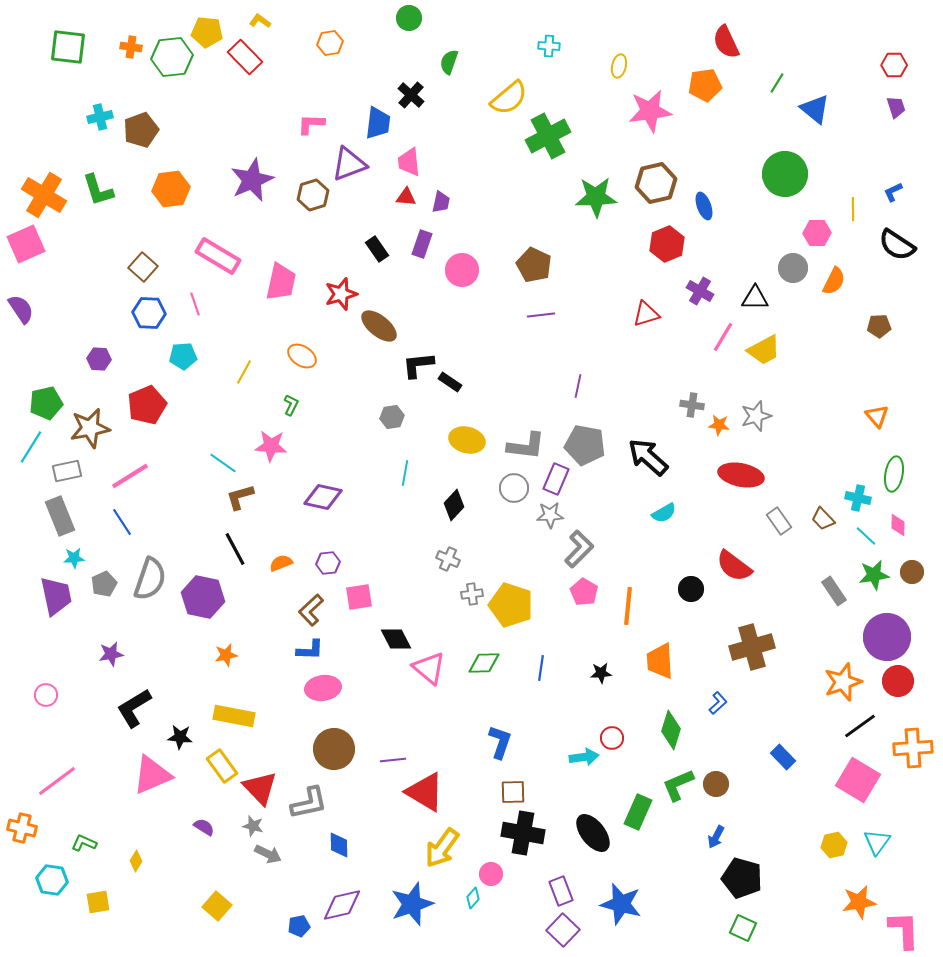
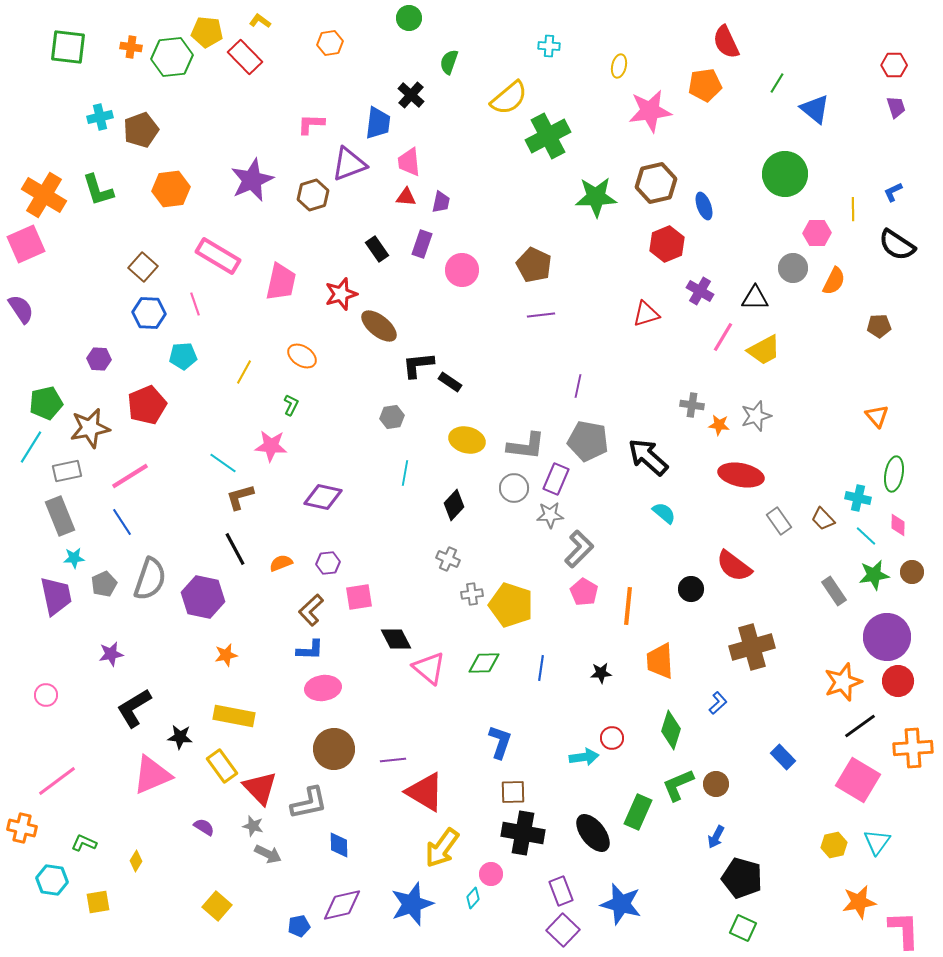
gray pentagon at (585, 445): moved 3 px right, 4 px up
cyan semicircle at (664, 513): rotated 110 degrees counterclockwise
